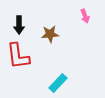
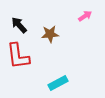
pink arrow: rotated 104 degrees counterclockwise
black arrow: rotated 138 degrees clockwise
cyan rectangle: rotated 18 degrees clockwise
